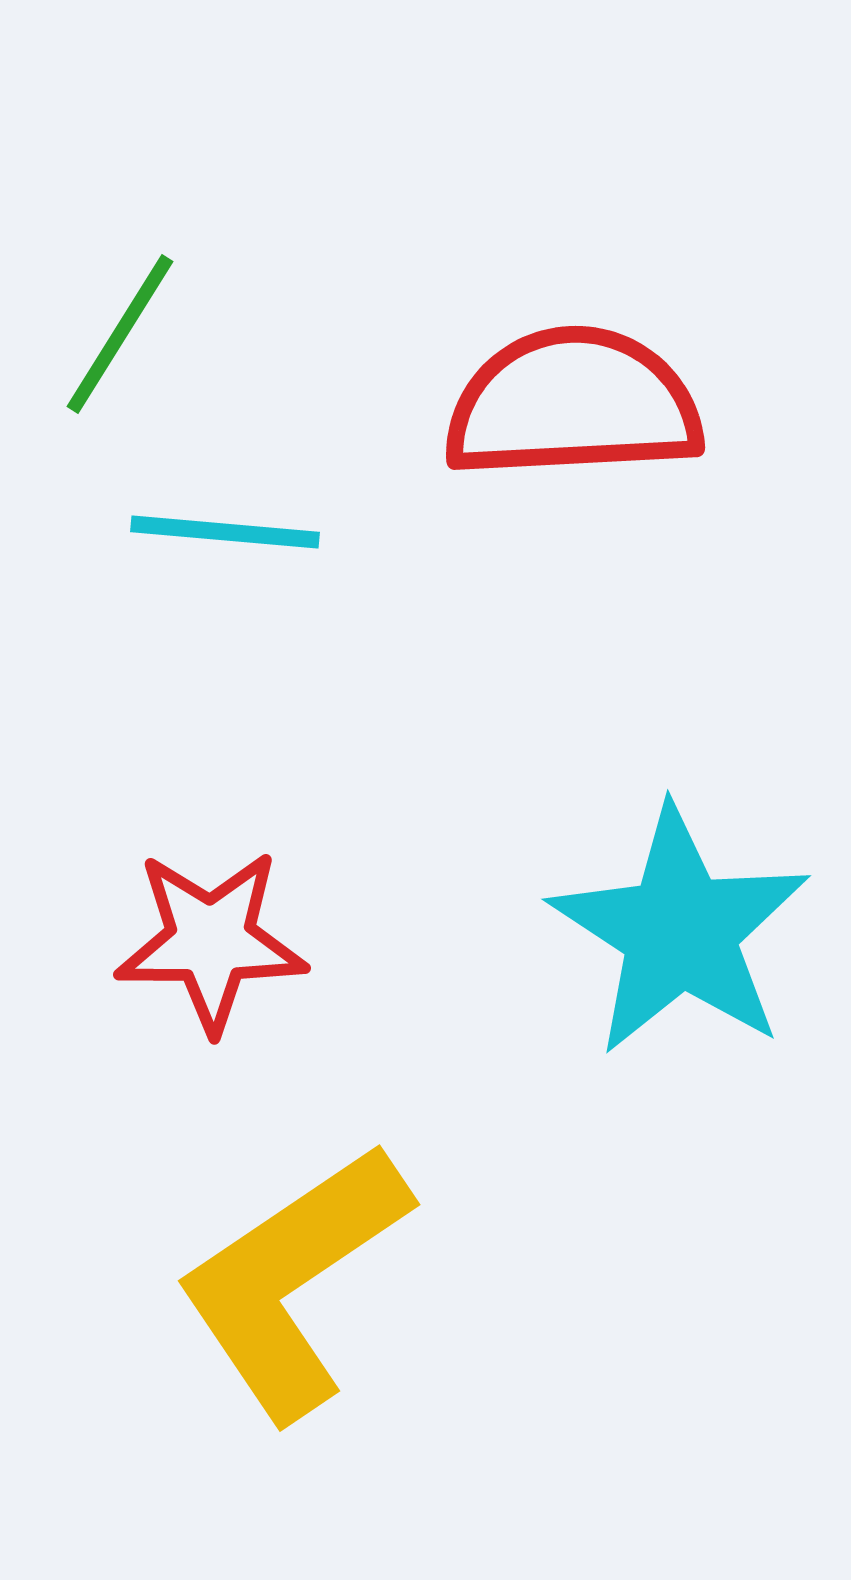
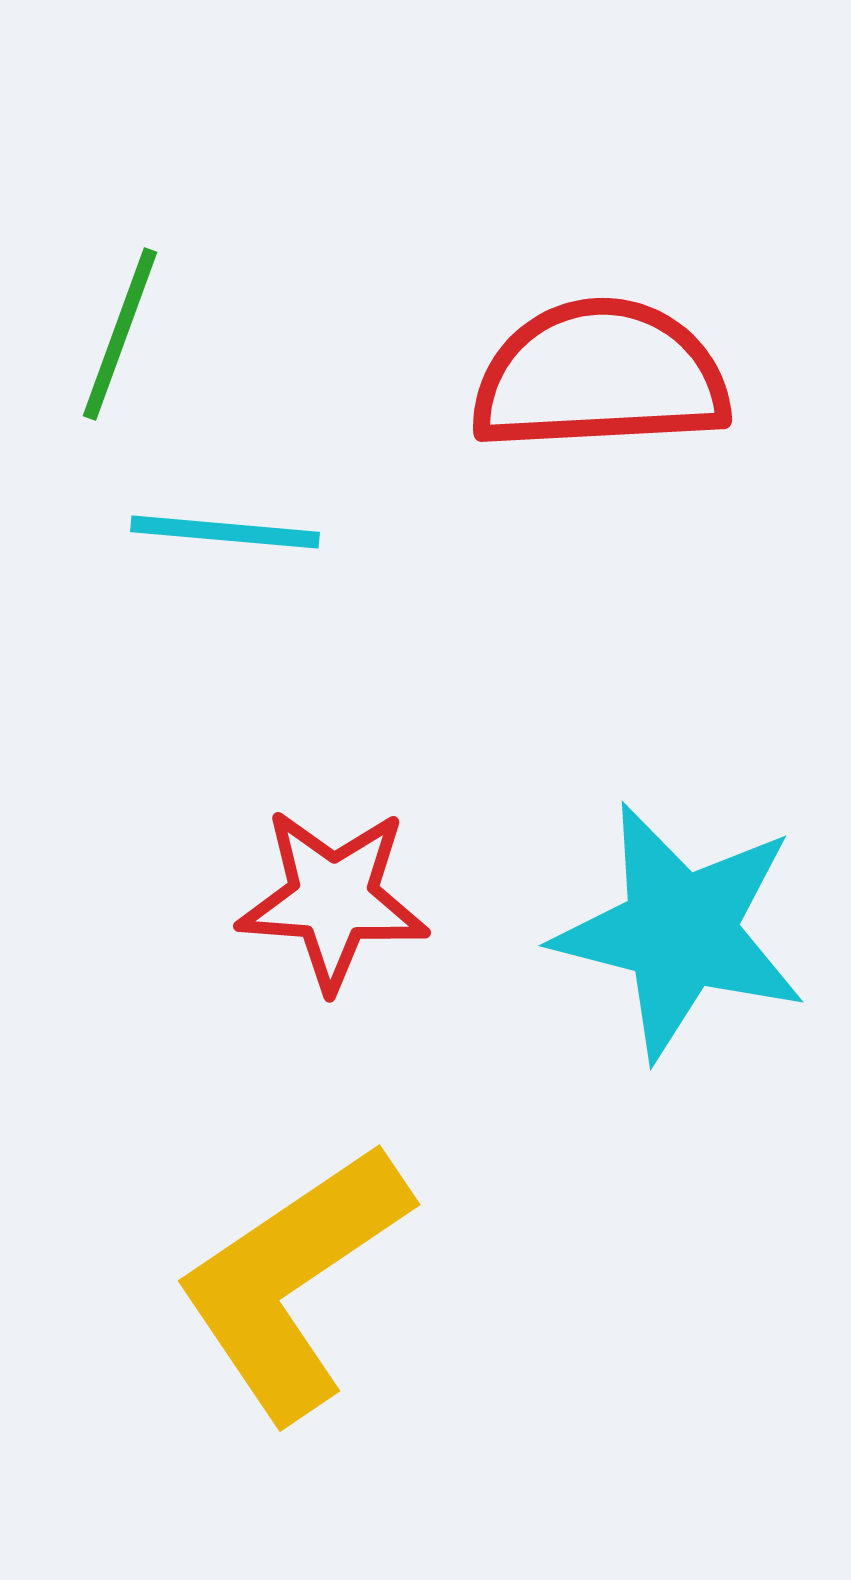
green line: rotated 12 degrees counterclockwise
red semicircle: moved 27 px right, 28 px up
cyan star: rotated 19 degrees counterclockwise
red star: moved 122 px right, 42 px up; rotated 4 degrees clockwise
